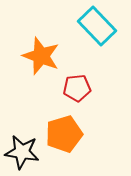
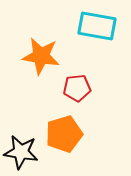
cyan rectangle: rotated 36 degrees counterclockwise
orange star: rotated 12 degrees counterclockwise
black star: moved 1 px left
